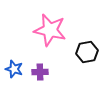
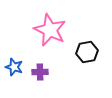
pink star: rotated 12 degrees clockwise
blue star: moved 2 px up
